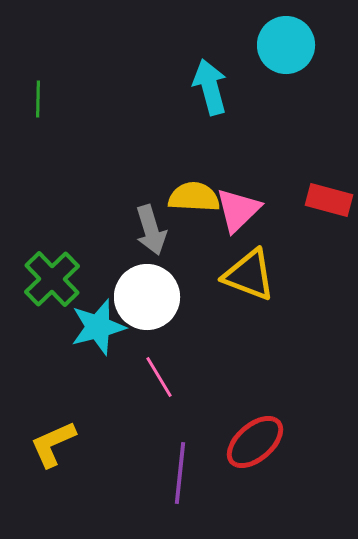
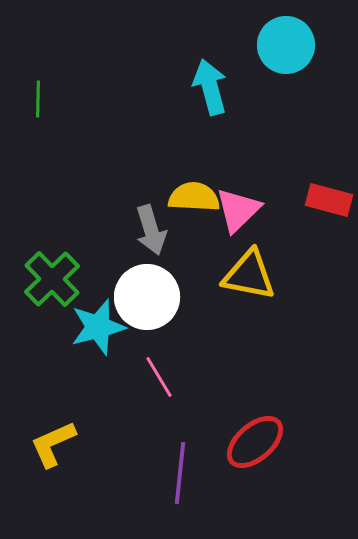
yellow triangle: rotated 10 degrees counterclockwise
